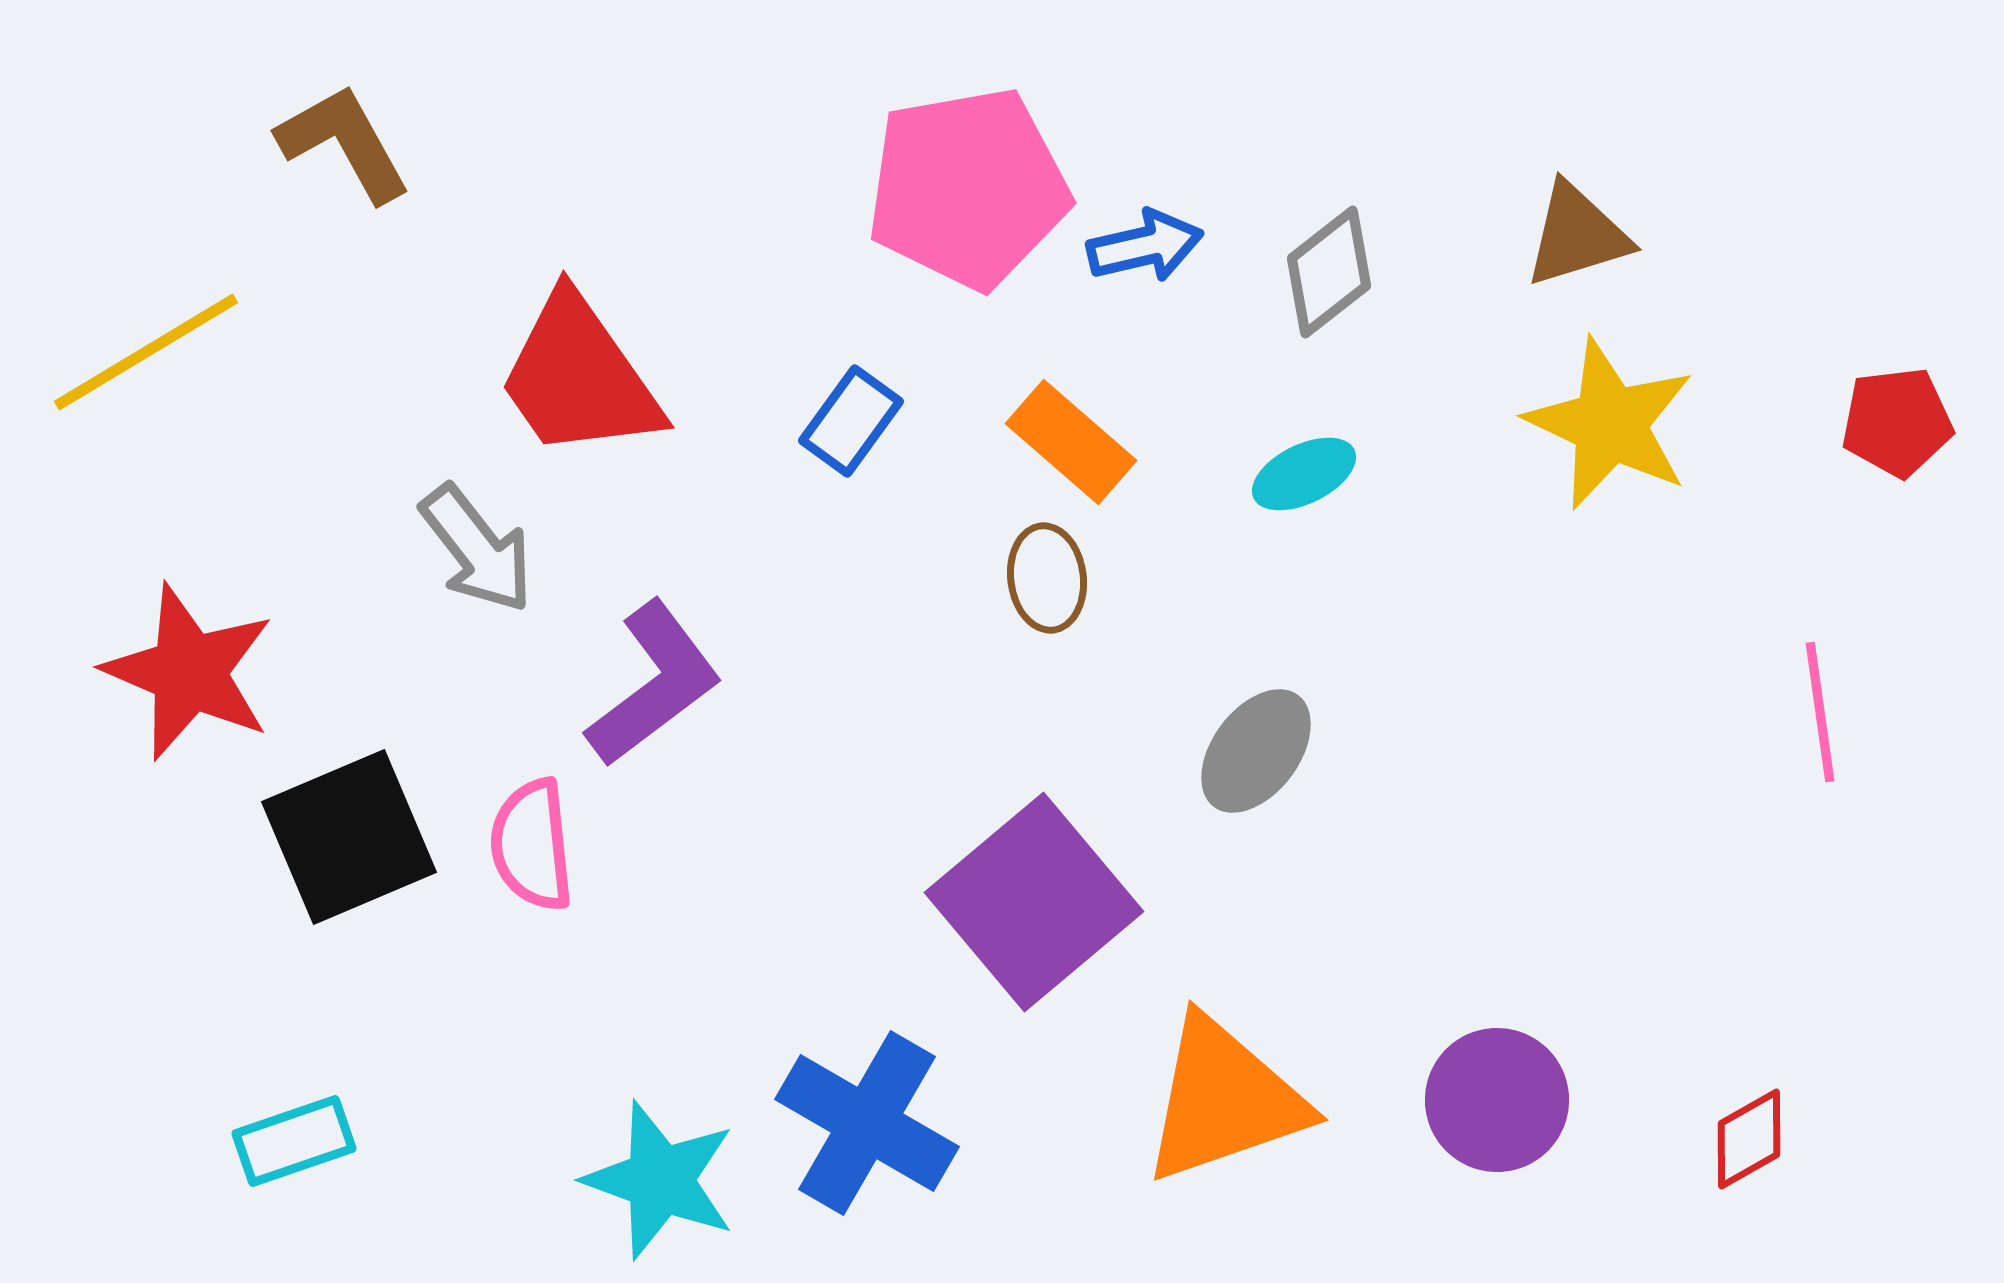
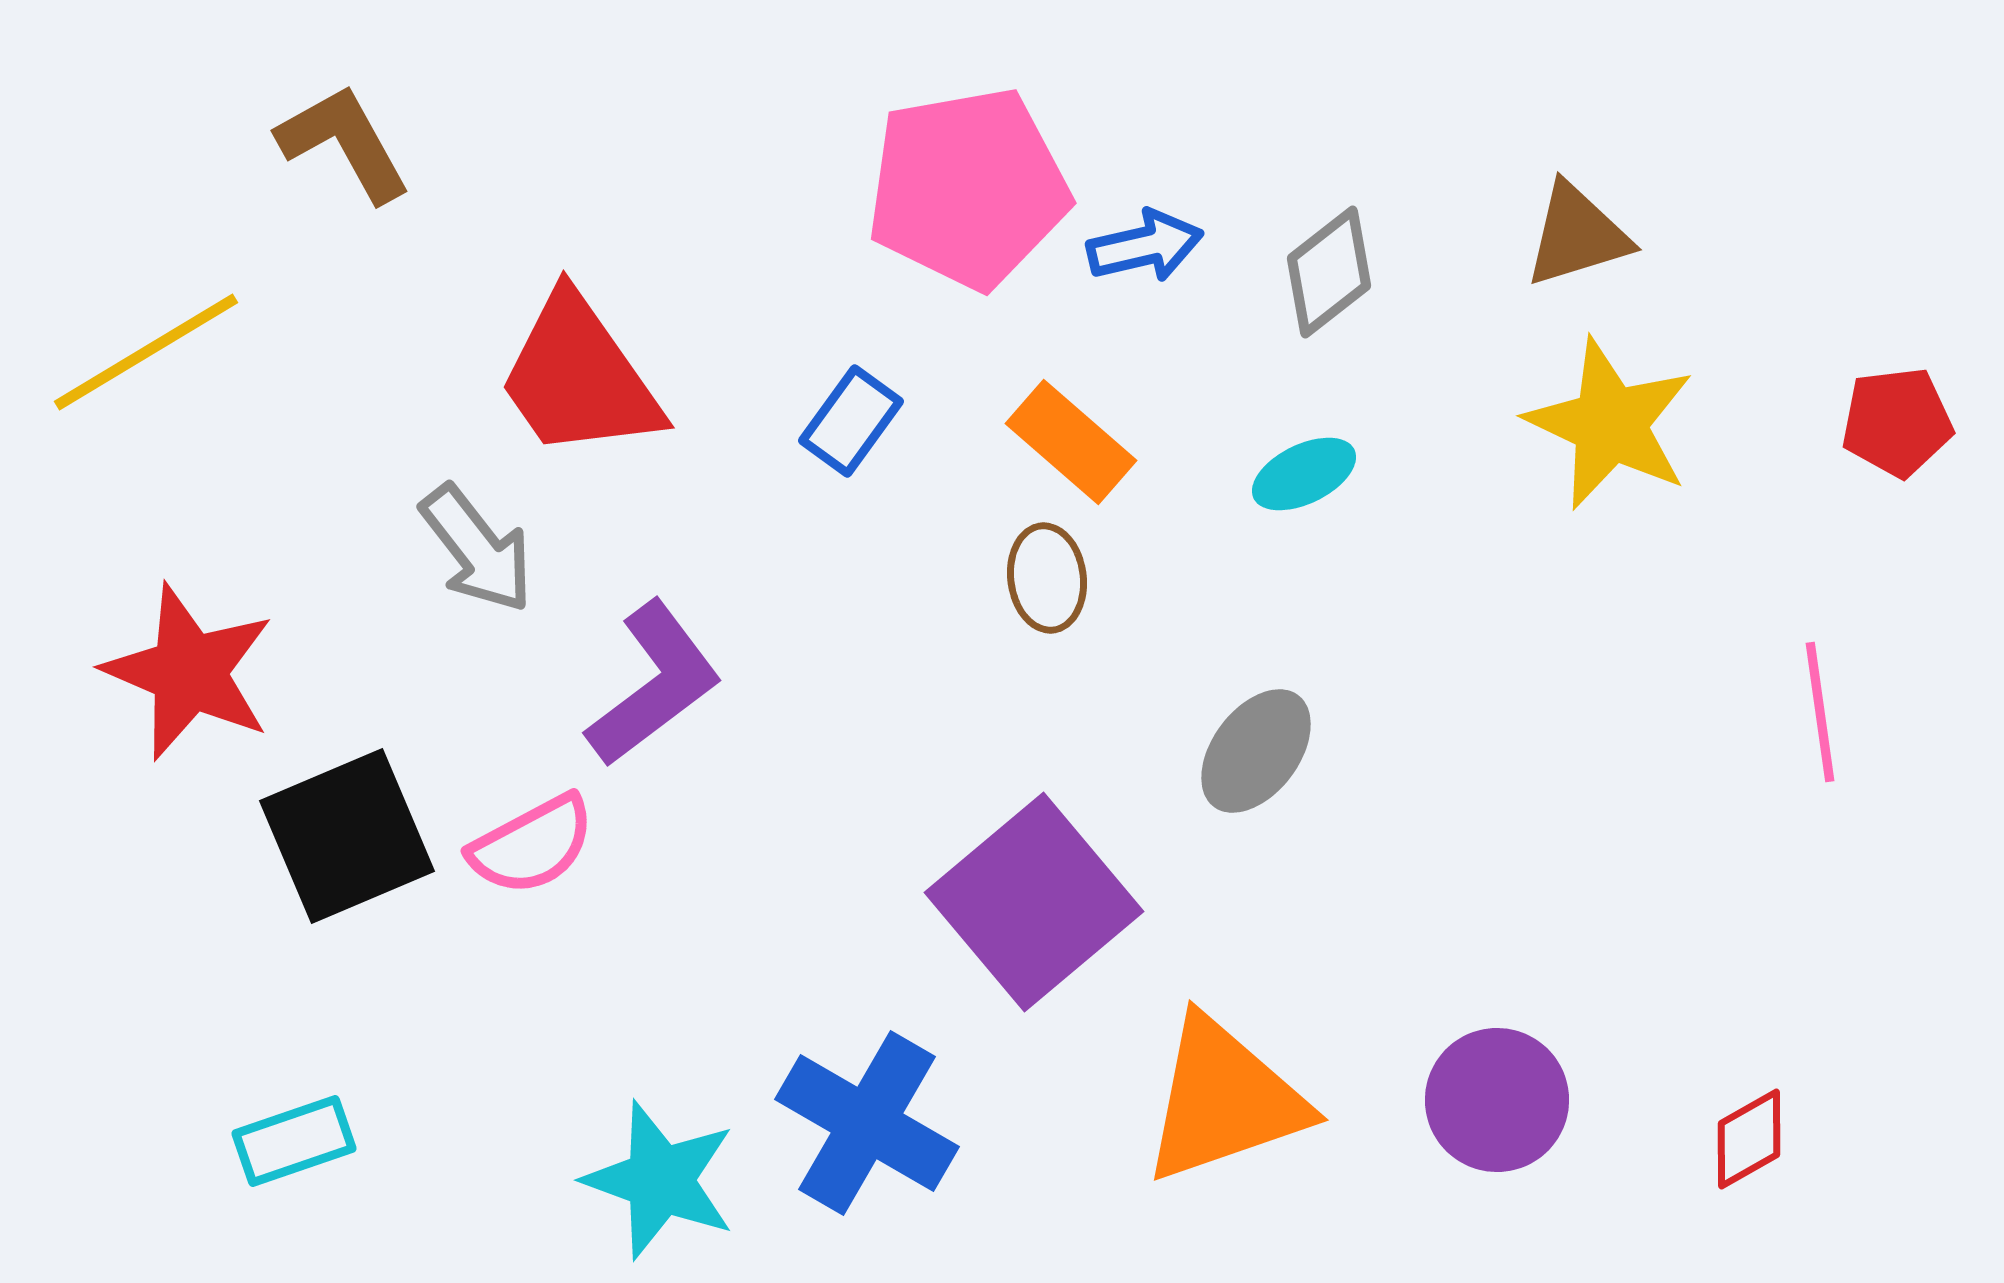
black square: moved 2 px left, 1 px up
pink semicircle: rotated 112 degrees counterclockwise
